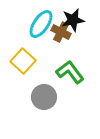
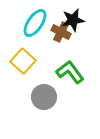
cyan ellipse: moved 6 px left, 1 px up
